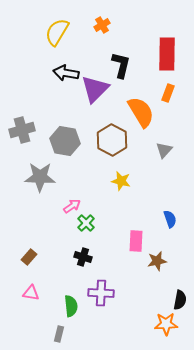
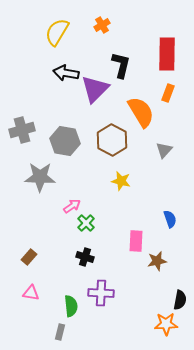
black cross: moved 2 px right
gray rectangle: moved 1 px right, 2 px up
